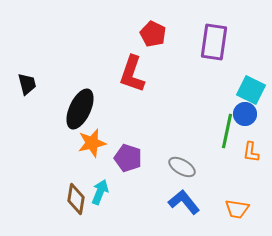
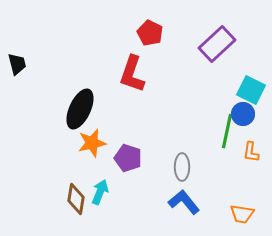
red pentagon: moved 3 px left, 1 px up
purple rectangle: moved 3 px right, 2 px down; rotated 39 degrees clockwise
black trapezoid: moved 10 px left, 20 px up
blue circle: moved 2 px left
gray ellipse: rotated 60 degrees clockwise
orange trapezoid: moved 5 px right, 5 px down
